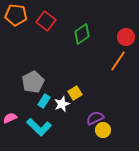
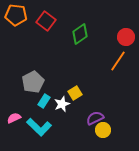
green diamond: moved 2 px left
pink semicircle: moved 4 px right
